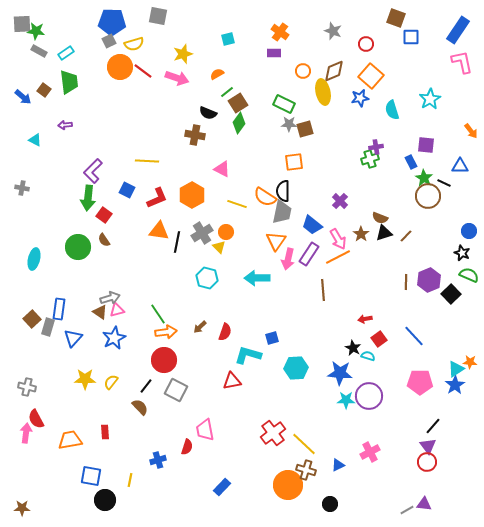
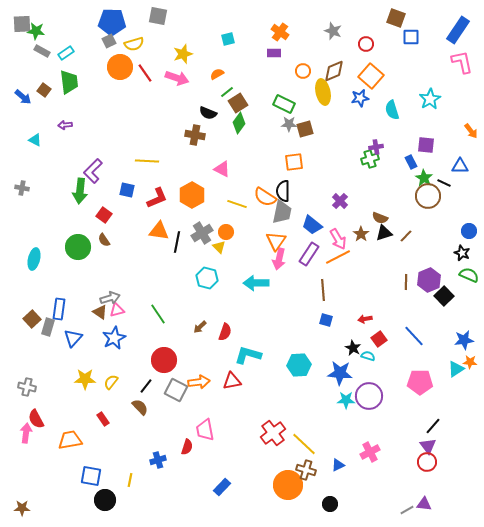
gray rectangle at (39, 51): moved 3 px right
red line at (143, 71): moved 2 px right, 2 px down; rotated 18 degrees clockwise
blue square at (127, 190): rotated 14 degrees counterclockwise
green arrow at (88, 198): moved 8 px left, 7 px up
pink arrow at (288, 259): moved 9 px left
cyan arrow at (257, 278): moved 1 px left, 5 px down
black square at (451, 294): moved 7 px left, 2 px down
orange arrow at (166, 332): moved 33 px right, 50 px down
blue square at (272, 338): moved 54 px right, 18 px up; rotated 32 degrees clockwise
cyan hexagon at (296, 368): moved 3 px right, 3 px up
blue star at (455, 385): moved 9 px right, 45 px up; rotated 24 degrees clockwise
red rectangle at (105, 432): moved 2 px left, 13 px up; rotated 32 degrees counterclockwise
